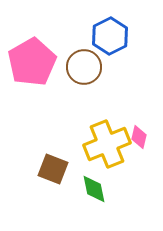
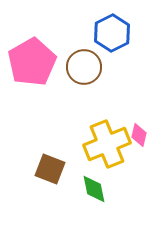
blue hexagon: moved 2 px right, 3 px up
pink diamond: moved 2 px up
brown square: moved 3 px left
